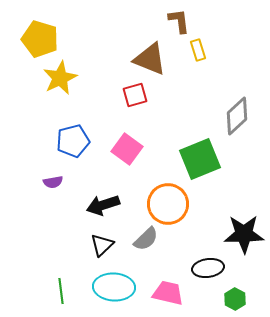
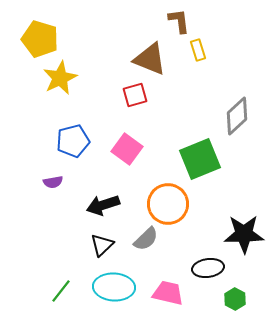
green line: rotated 45 degrees clockwise
